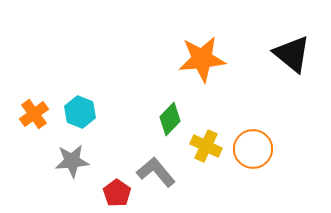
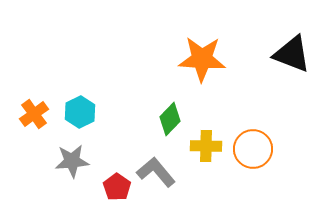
black triangle: rotated 18 degrees counterclockwise
orange star: rotated 9 degrees clockwise
cyan hexagon: rotated 12 degrees clockwise
yellow cross: rotated 24 degrees counterclockwise
red pentagon: moved 6 px up
